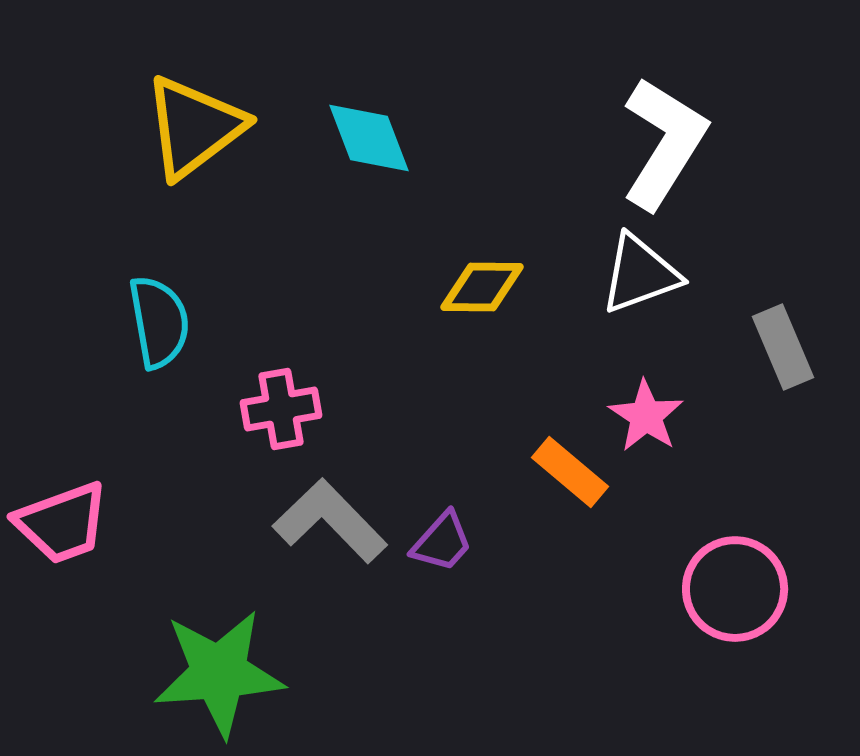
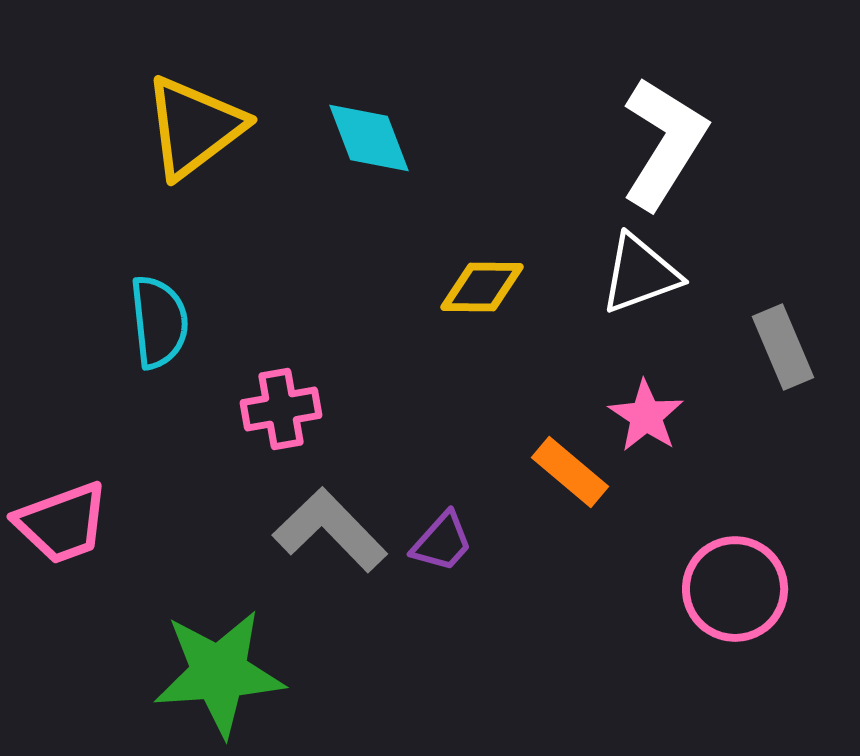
cyan semicircle: rotated 4 degrees clockwise
gray L-shape: moved 9 px down
